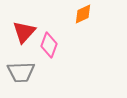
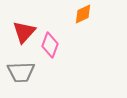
pink diamond: moved 1 px right
